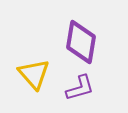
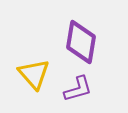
purple L-shape: moved 2 px left, 1 px down
